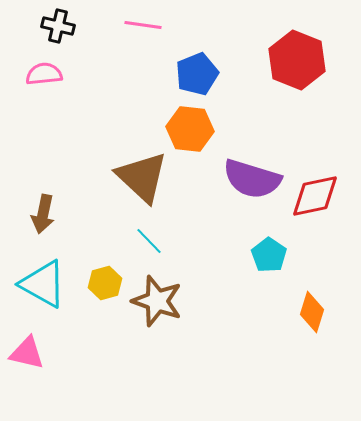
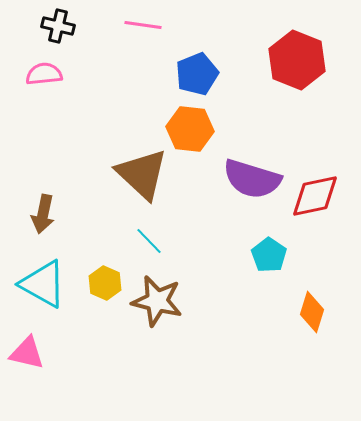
brown triangle: moved 3 px up
yellow hexagon: rotated 20 degrees counterclockwise
brown star: rotated 6 degrees counterclockwise
